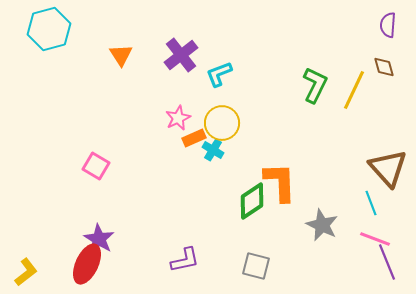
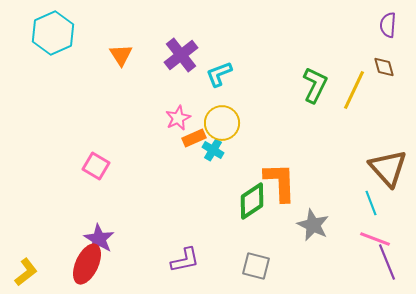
cyan hexagon: moved 4 px right, 4 px down; rotated 9 degrees counterclockwise
gray star: moved 9 px left
